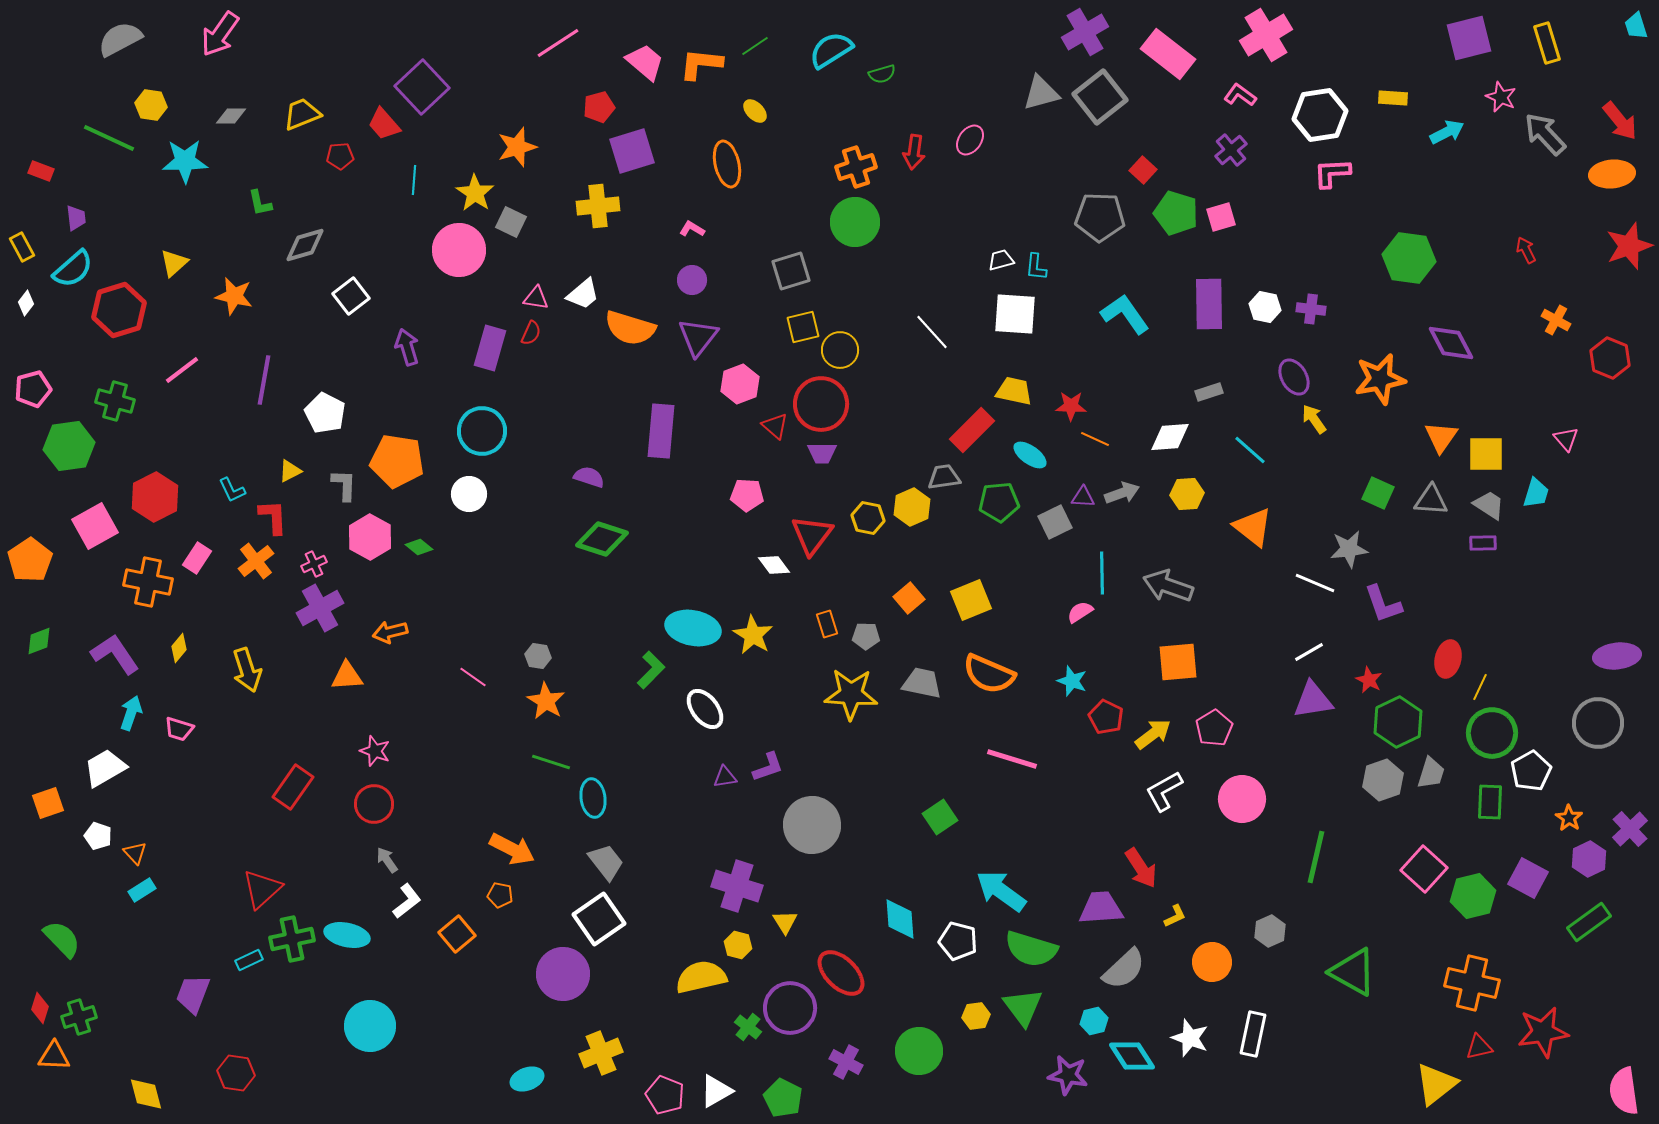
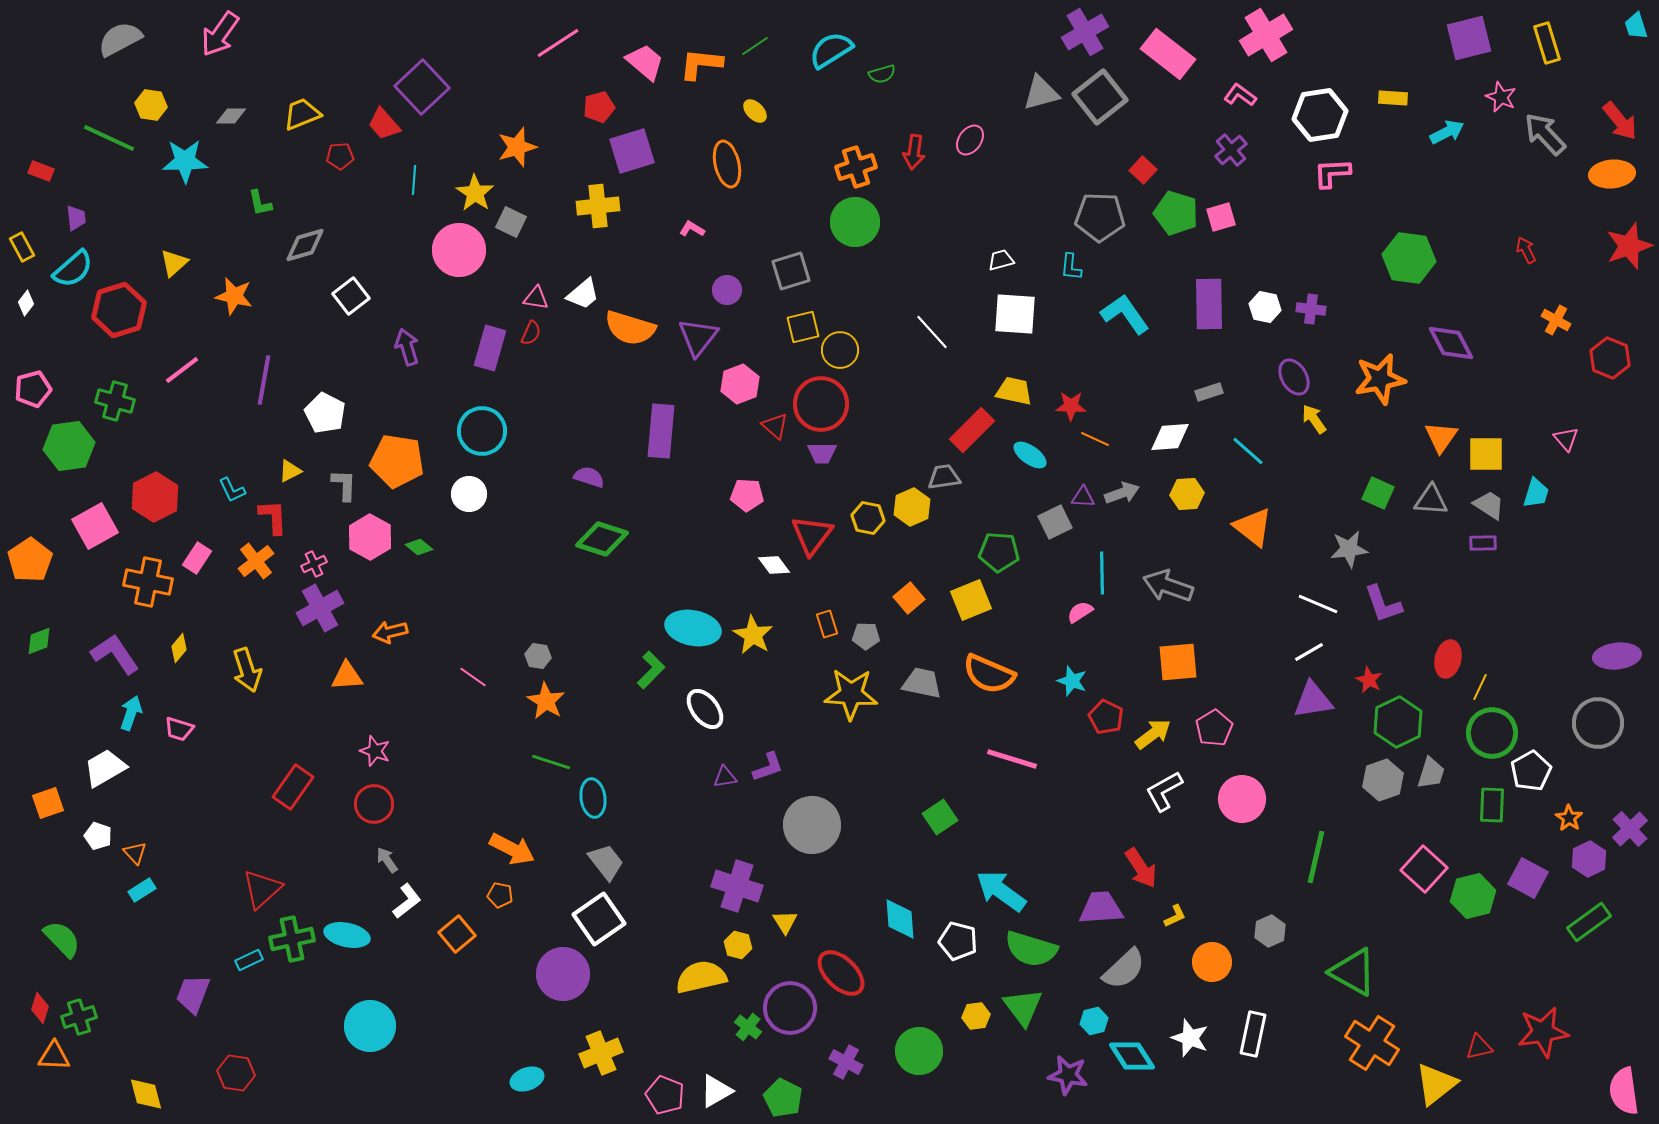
cyan L-shape at (1036, 267): moved 35 px right
purple circle at (692, 280): moved 35 px right, 10 px down
cyan line at (1250, 450): moved 2 px left, 1 px down
green pentagon at (999, 502): moved 50 px down; rotated 9 degrees clockwise
white line at (1315, 583): moved 3 px right, 21 px down
green rectangle at (1490, 802): moved 2 px right, 3 px down
orange cross at (1472, 983): moved 100 px left, 60 px down; rotated 20 degrees clockwise
